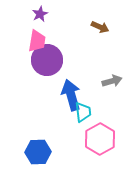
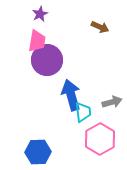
gray arrow: moved 21 px down
